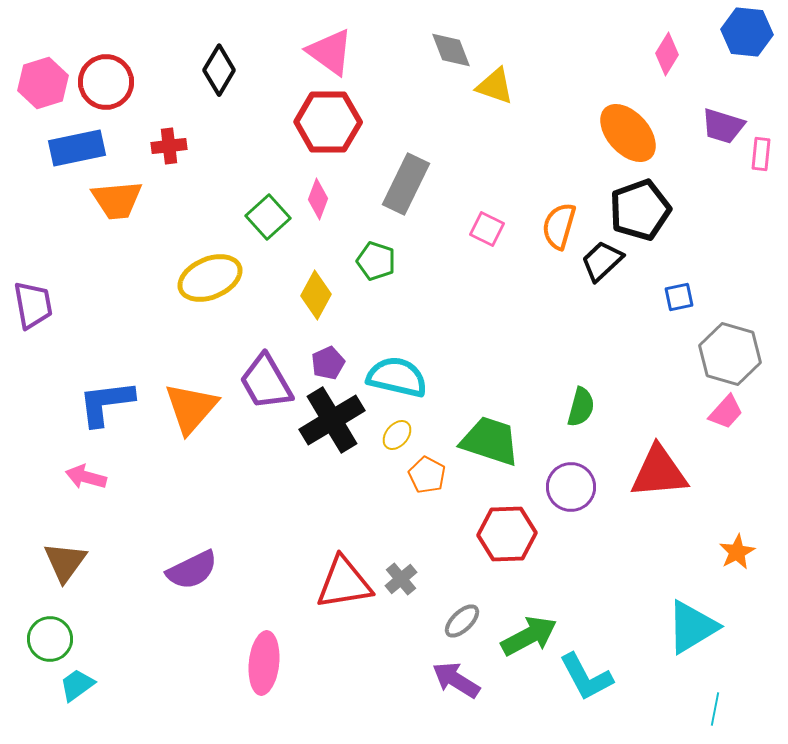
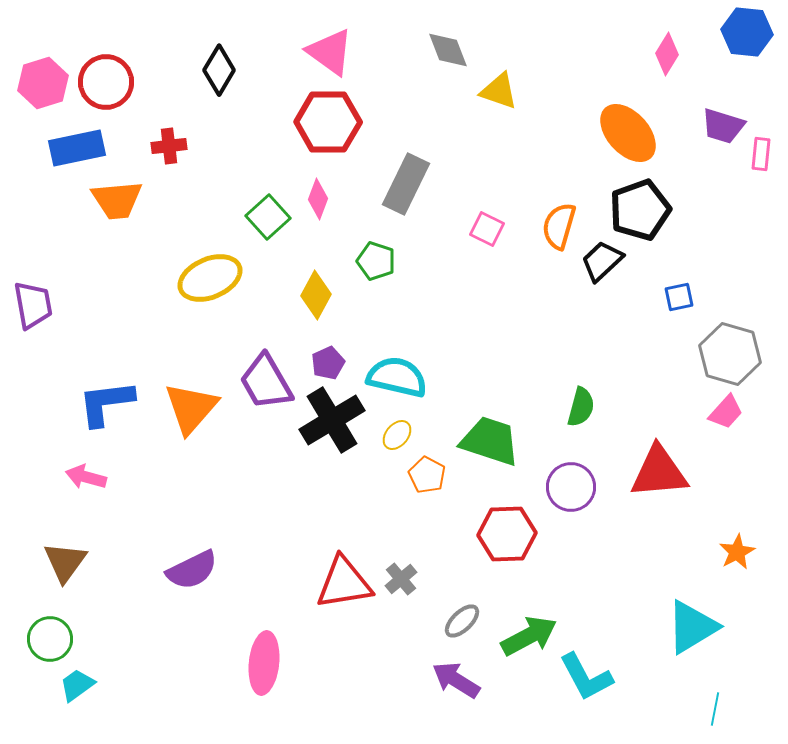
gray diamond at (451, 50): moved 3 px left
yellow triangle at (495, 86): moved 4 px right, 5 px down
